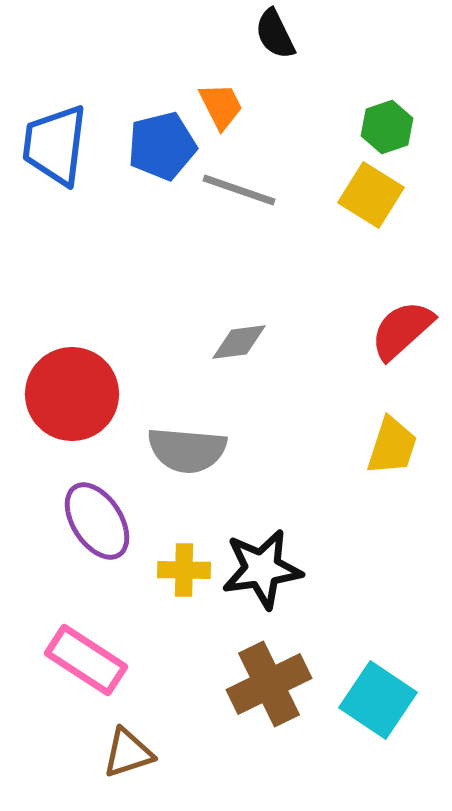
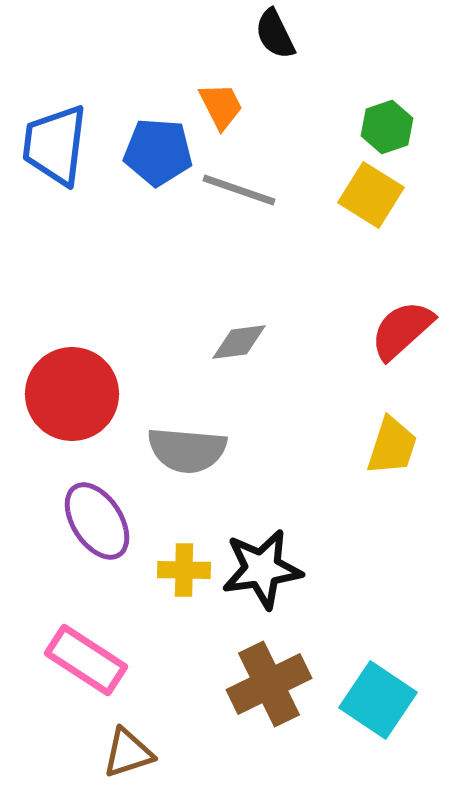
blue pentagon: moved 4 px left, 6 px down; rotated 18 degrees clockwise
